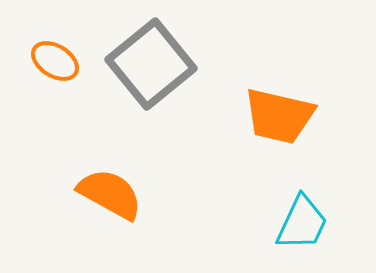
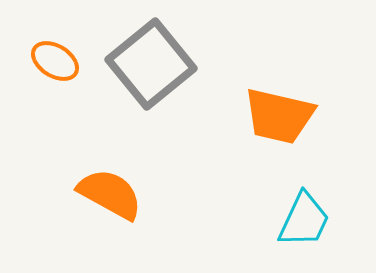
cyan trapezoid: moved 2 px right, 3 px up
